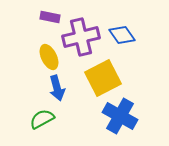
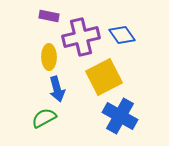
purple rectangle: moved 1 px left, 1 px up
yellow ellipse: rotated 25 degrees clockwise
yellow square: moved 1 px right, 1 px up
blue arrow: moved 1 px down
green semicircle: moved 2 px right, 1 px up
